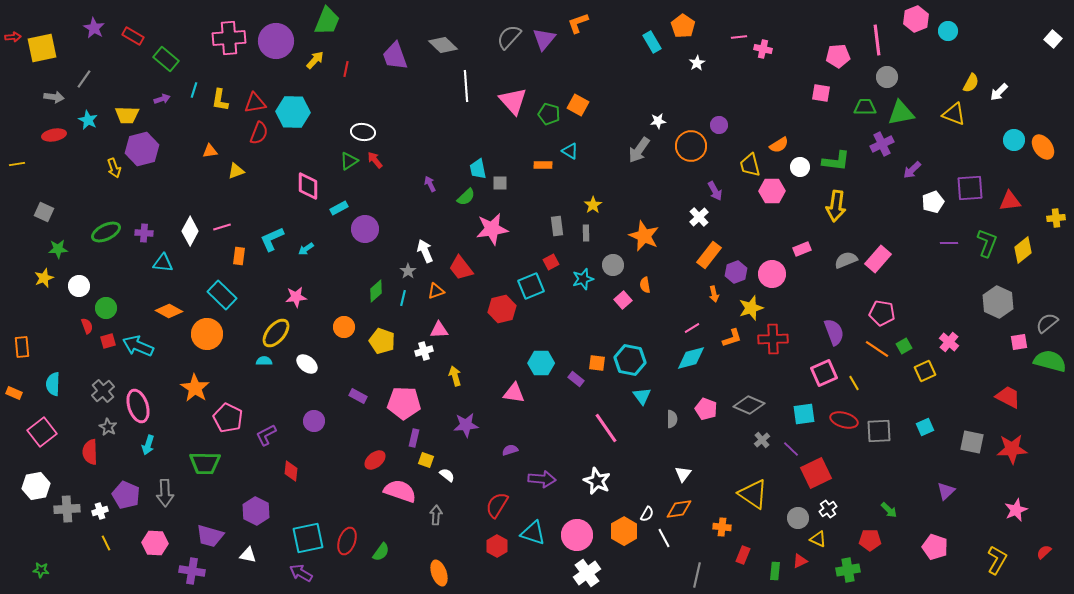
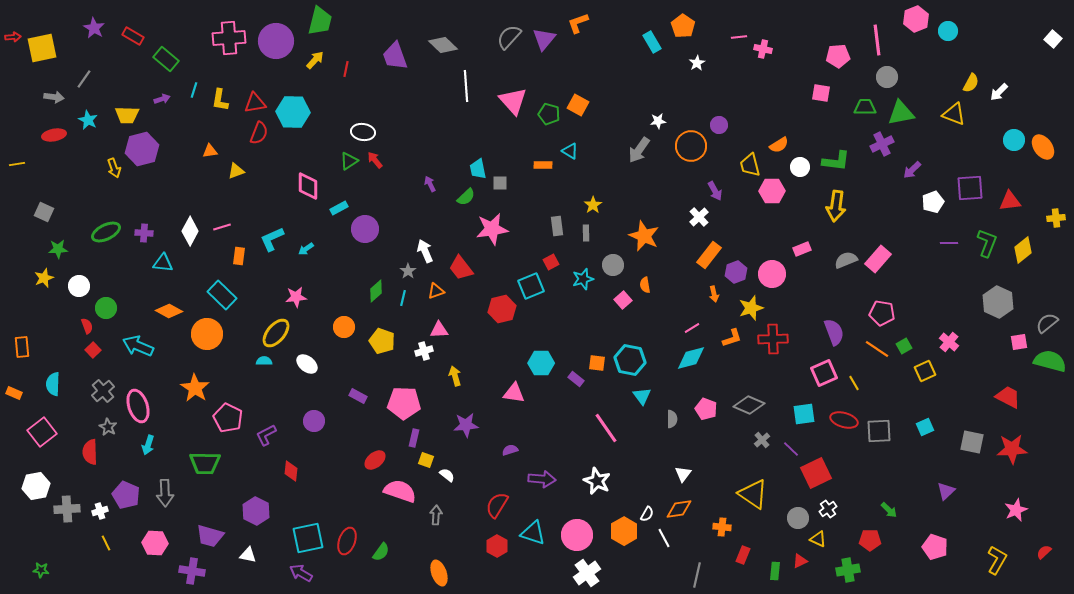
green trapezoid at (327, 21): moved 7 px left; rotated 8 degrees counterclockwise
red square at (108, 341): moved 15 px left, 9 px down; rotated 28 degrees counterclockwise
